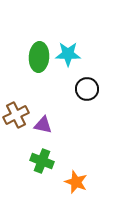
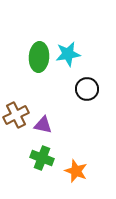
cyan star: rotated 10 degrees counterclockwise
green cross: moved 3 px up
orange star: moved 11 px up
